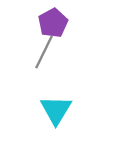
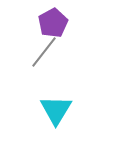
gray line: rotated 12 degrees clockwise
